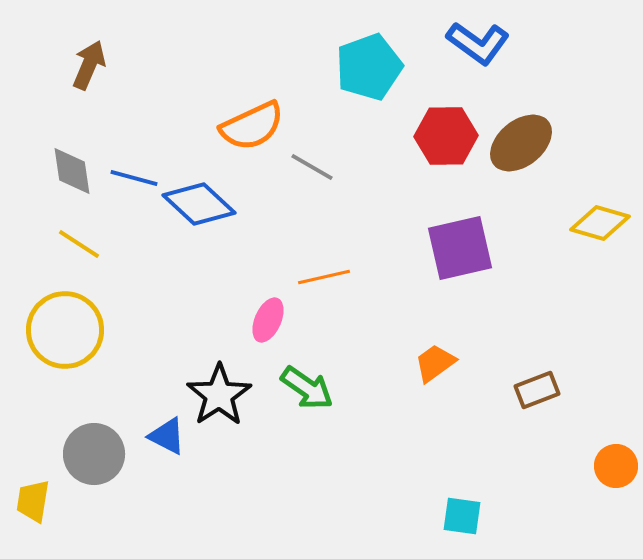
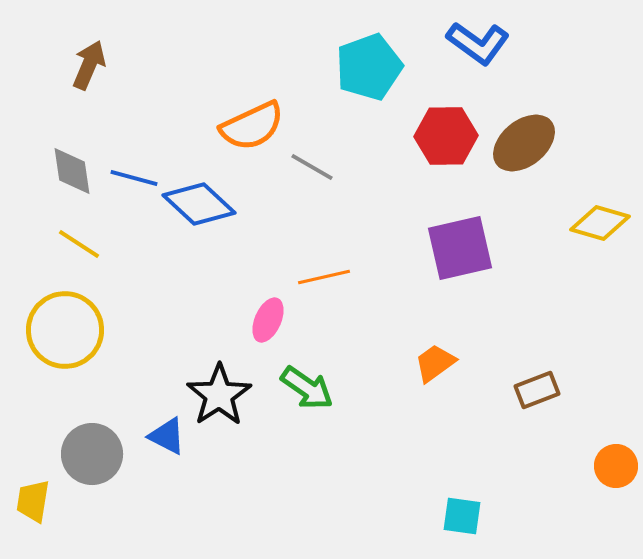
brown ellipse: moved 3 px right
gray circle: moved 2 px left
